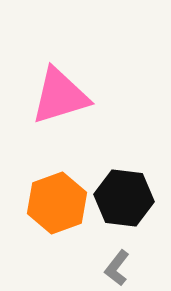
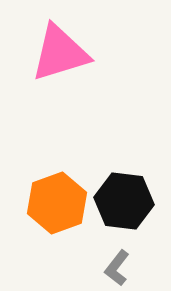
pink triangle: moved 43 px up
black hexagon: moved 3 px down
